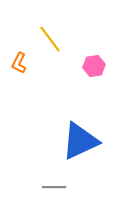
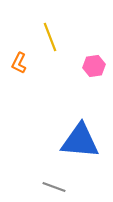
yellow line: moved 2 px up; rotated 16 degrees clockwise
blue triangle: rotated 30 degrees clockwise
gray line: rotated 20 degrees clockwise
